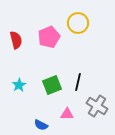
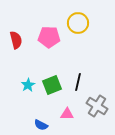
pink pentagon: rotated 25 degrees clockwise
cyan star: moved 9 px right
